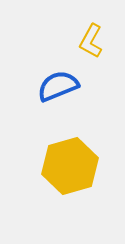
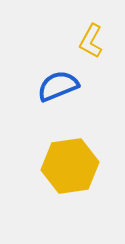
yellow hexagon: rotated 8 degrees clockwise
